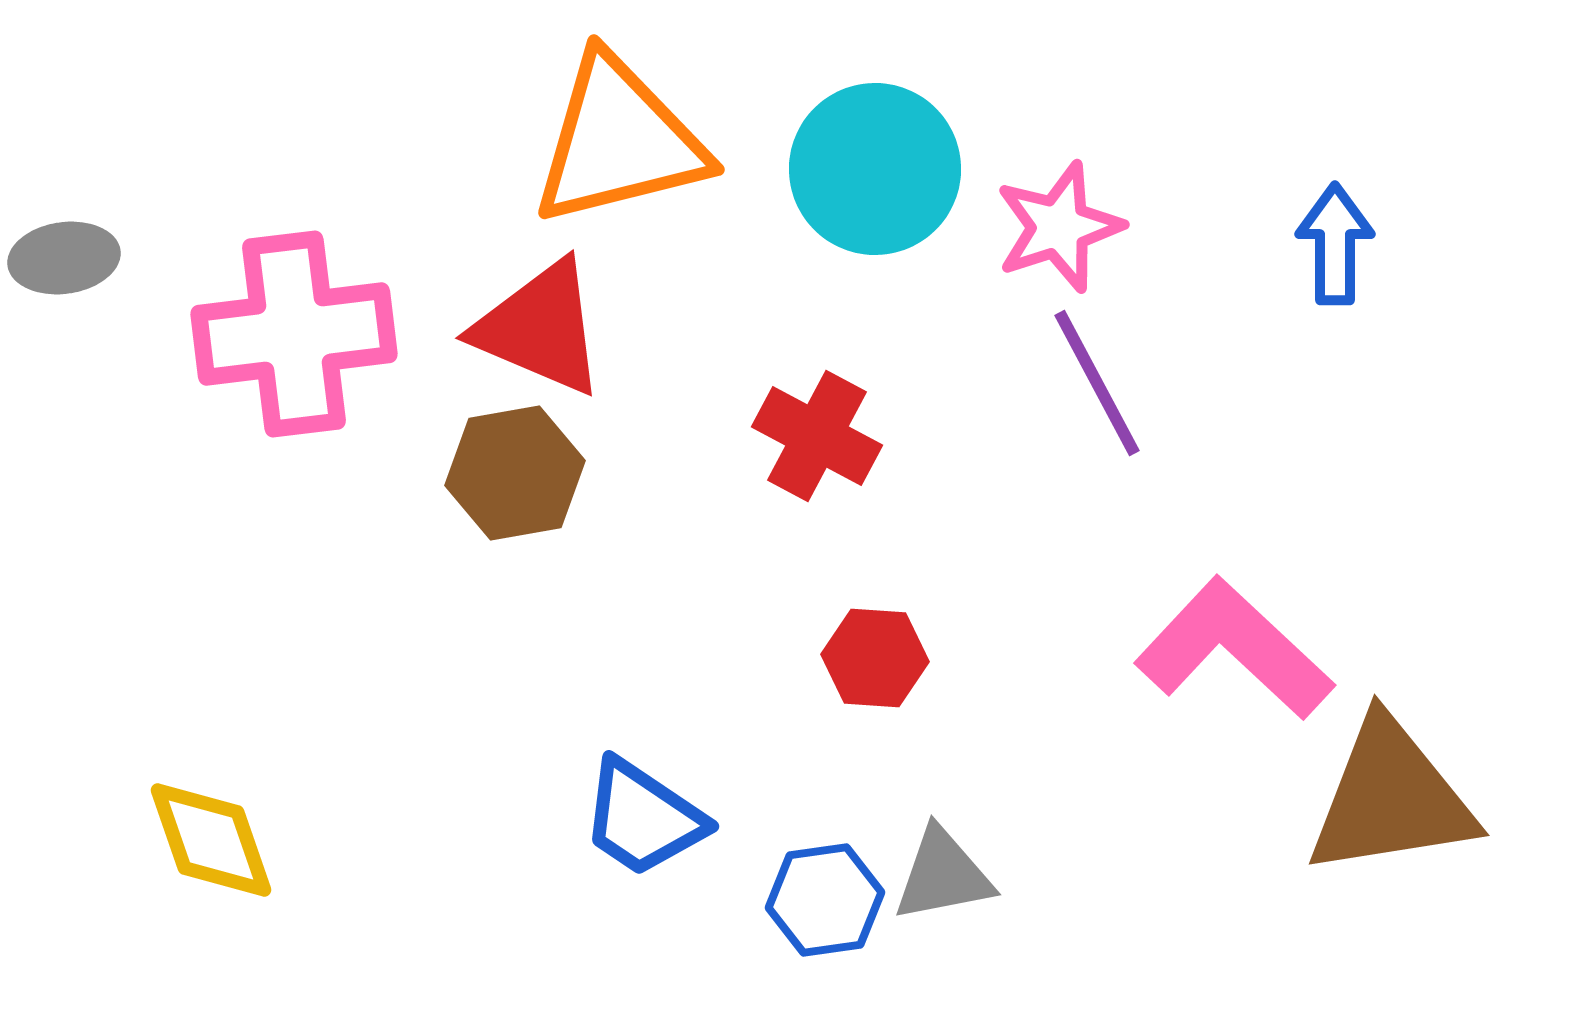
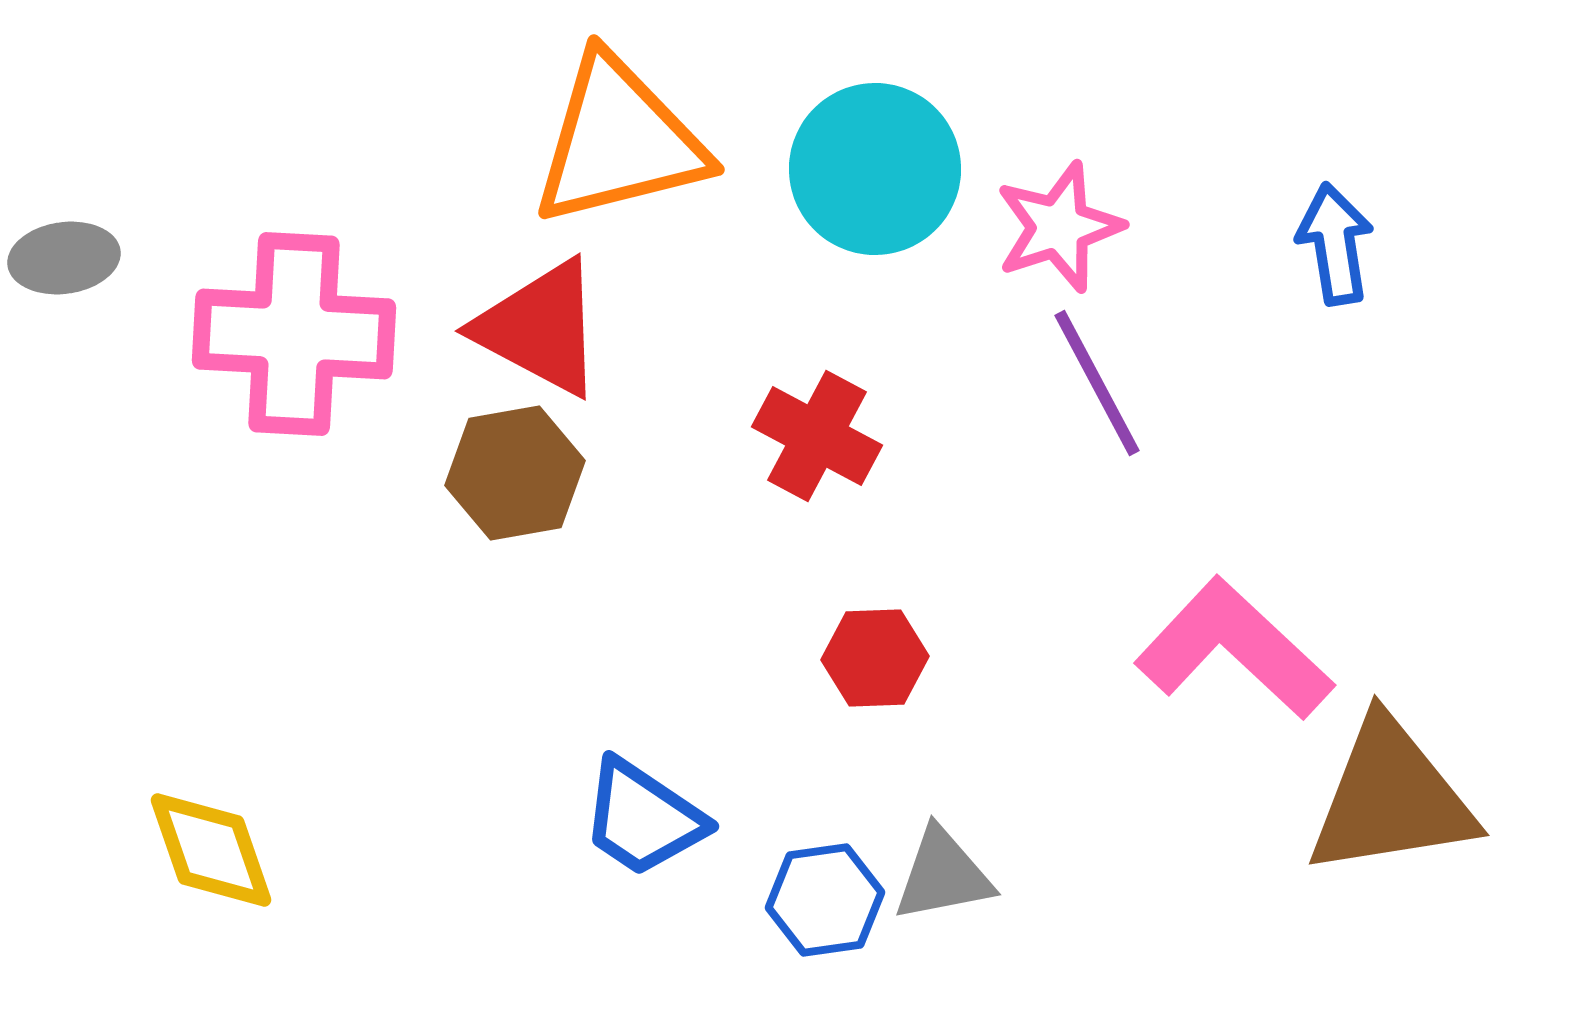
blue arrow: rotated 9 degrees counterclockwise
red triangle: rotated 5 degrees clockwise
pink cross: rotated 10 degrees clockwise
red hexagon: rotated 6 degrees counterclockwise
yellow diamond: moved 10 px down
